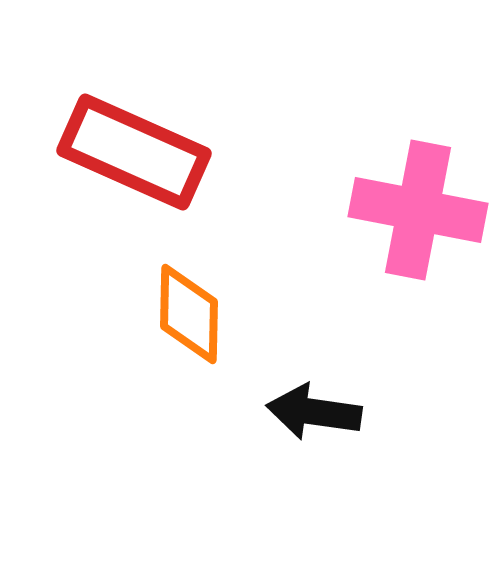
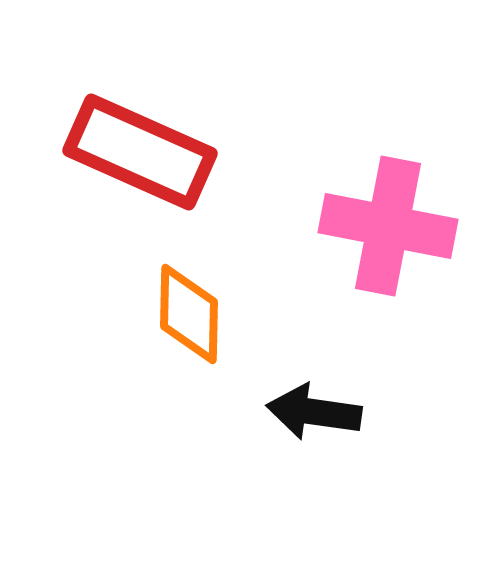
red rectangle: moved 6 px right
pink cross: moved 30 px left, 16 px down
